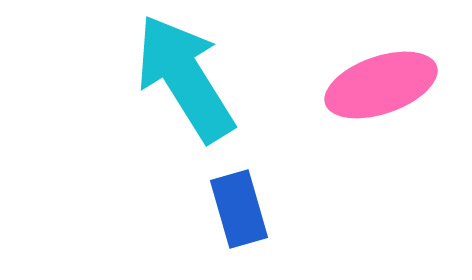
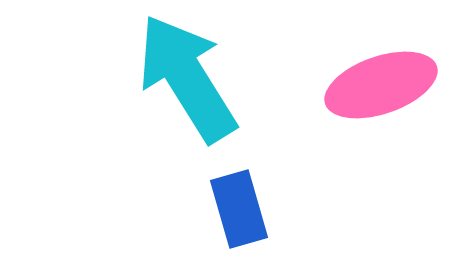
cyan arrow: moved 2 px right
